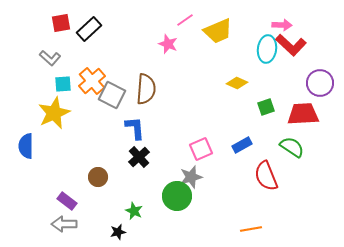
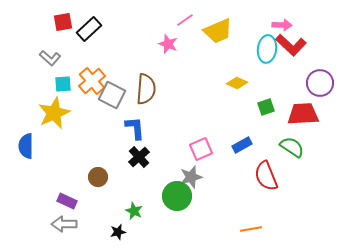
red square: moved 2 px right, 1 px up
purple rectangle: rotated 12 degrees counterclockwise
